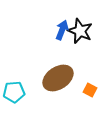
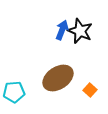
orange square: rotated 16 degrees clockwise
